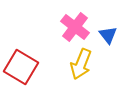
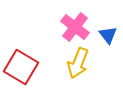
yellow arrow: moved 3 px left, 1 px up
